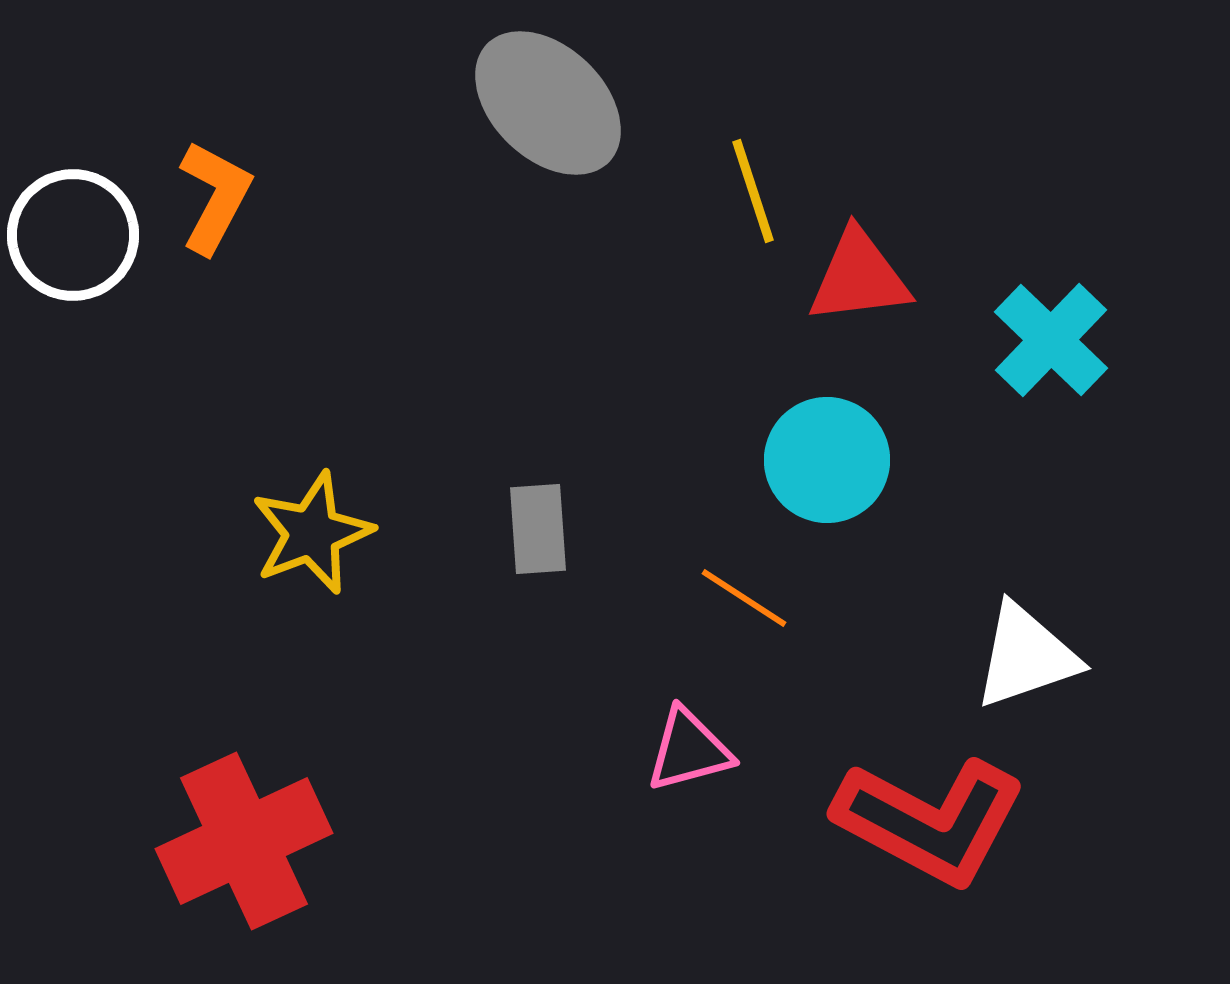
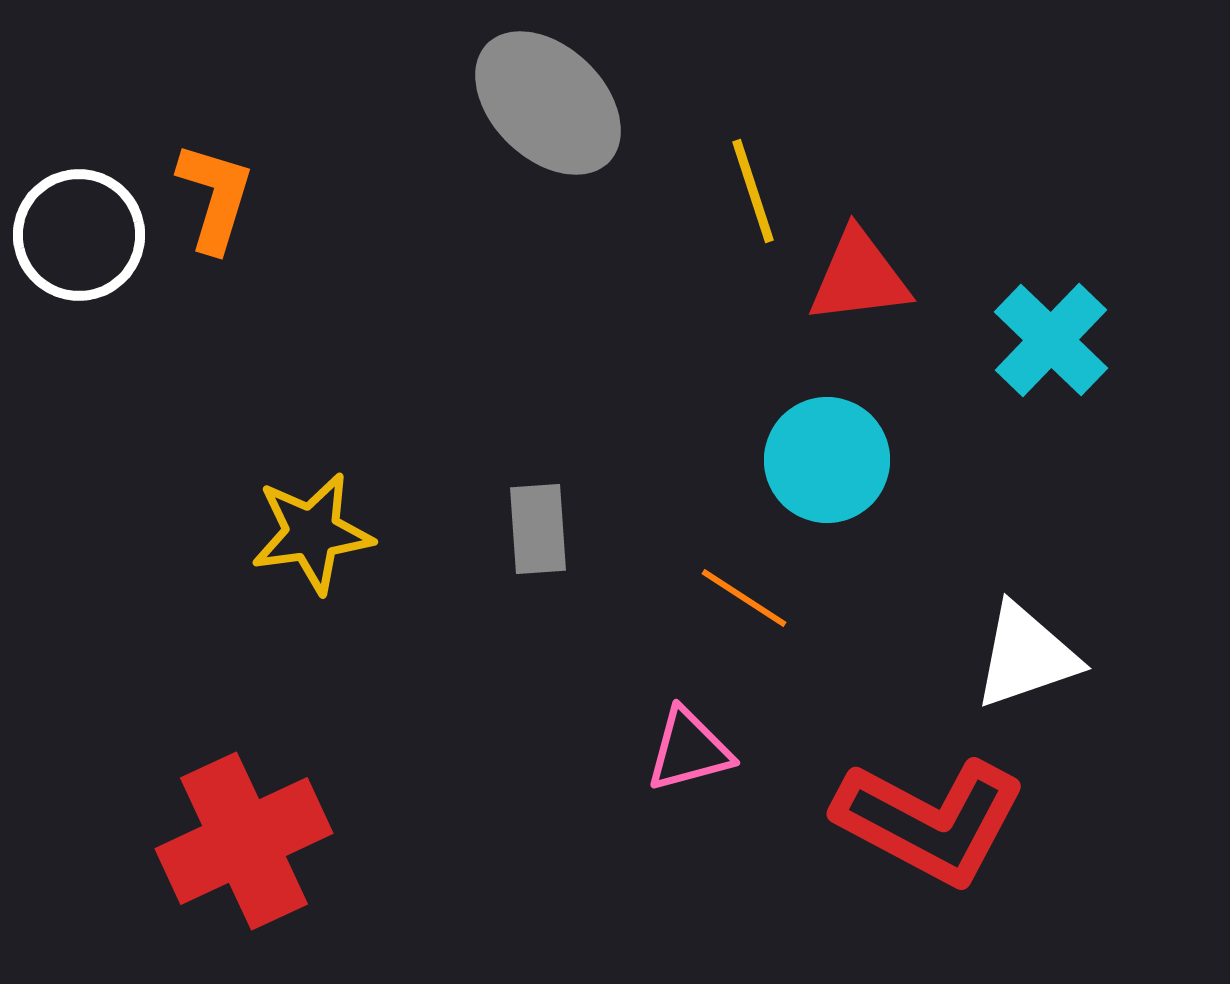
orange L-shape: rotated 11 degrees counterclockwise
white circle: moved 6 px right
yellow star: rotated 13 degrees clockwise
